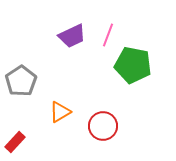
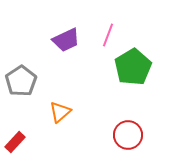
purple trapezoid: moved 6 px left, 4 px down
green pentagon: moved 2 px down; rotated 30 degrees clockwise
orange triangle: rotated 10 degrees counterclockwise
red circle: moved 25 px right, 9 px down
